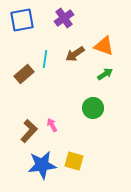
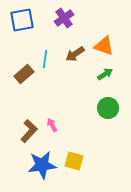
green circle: moved 15 px right
